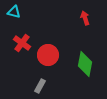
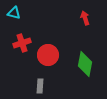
cyan triangle: moved 1 px down
red cross: rotated 36 degrees clockwise
gray rectangle: rotated 24 degrees counterclockwise
